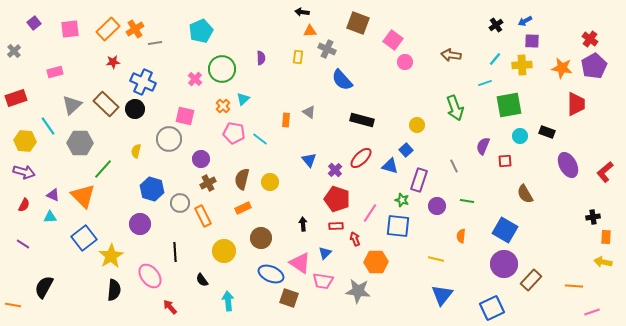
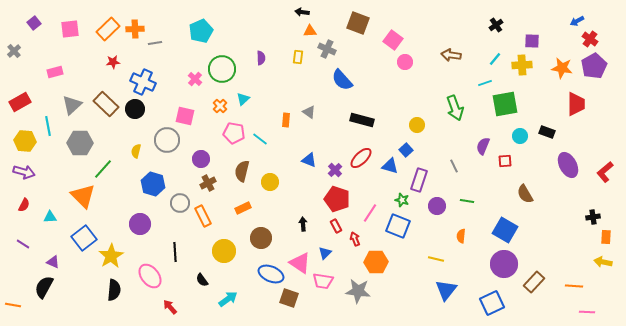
blue arrow at (525, 21): moved 52 px right
orange cross at (135, 29): rotated 30 degrees clockwise
red rectangle at (16, 98): moved 4 px right, 4 px down; rotated 10 degrees counterclockwise
green square at (509, 105): moved 4 px left, 1 px up
orange cross at (223, 106): moved 3 px left
cyan line at (48, 126): rotated 24 degrees clockwise
gray circle at (169, 139): moved 2 px left, 1 px down
blue triangle at (309, 160): rotated 28 degrees counterclockwise
brown semicircle at (242, 179): moved 8 px up
blue hexagon at (152, 189): moved 1 px right, 5 px up
purple triangle at (53, 195): moved 67 px down
red rectangle at (336, 226): rotated 64 degrees clockwise
blue square at (398, 226): rotated 15 degrees clockwise
brown rectangle at (531, 280): moved 3 px right, 2 px down
blue triangle at (442, 295): moved 4 px right, 5 px up
cyan arrow at (228, 301): moved 2 px up; rotated 60 degrees clockwise
blue square at (492, 308): moved 5 px up
pink line at (592, 312): moved 5 px left; rotated 21 degrees clockwise
